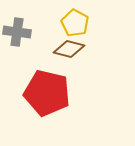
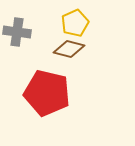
yellow pentagon: rotated 20 degrees clockwise
